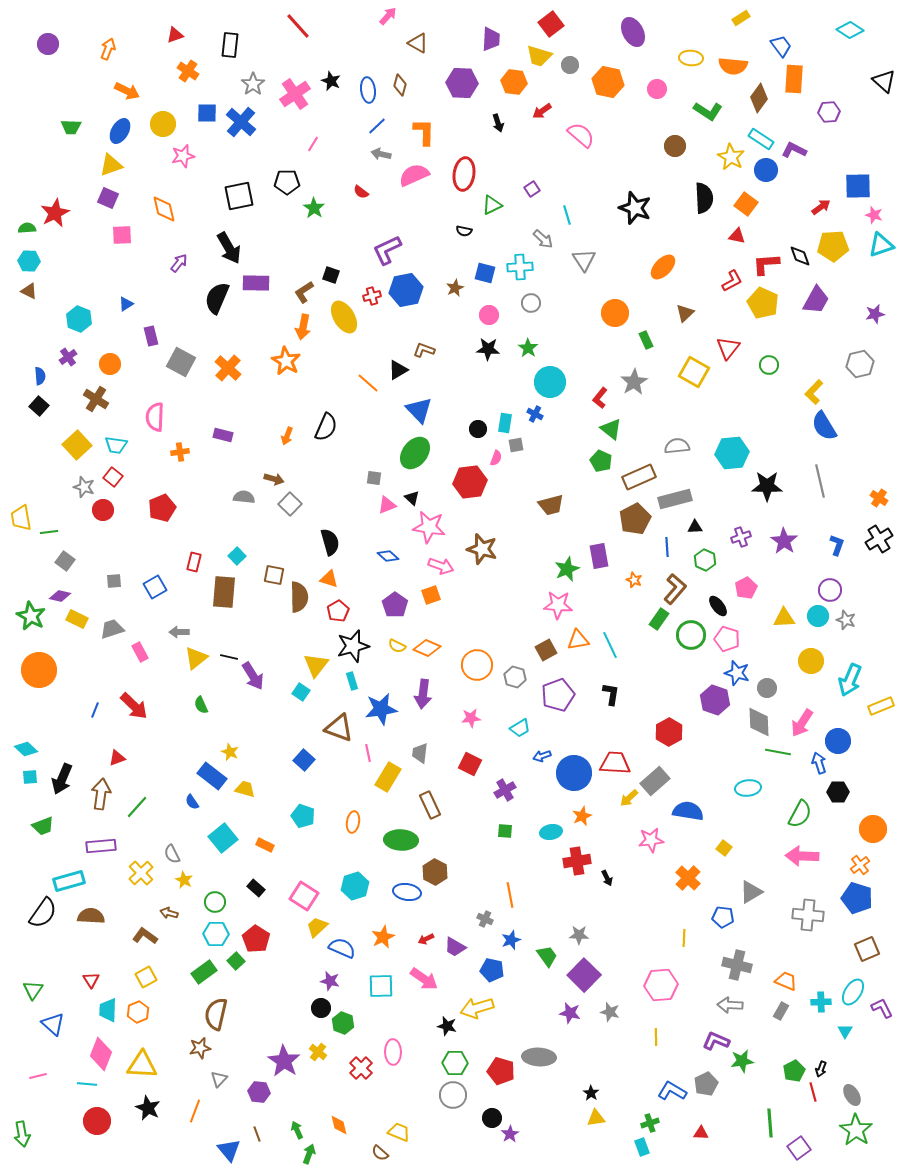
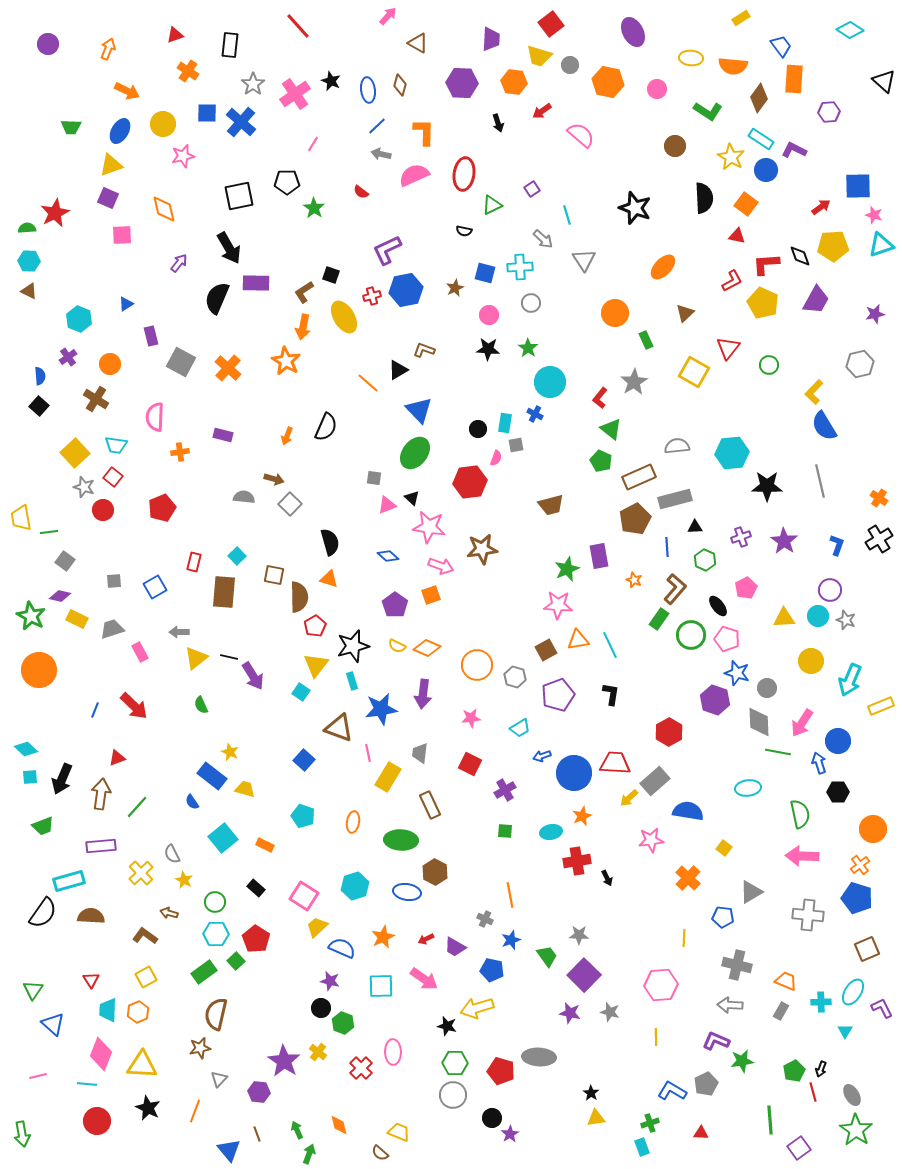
yellow square at (77, 445): moved 2 px left, 8 px down
brown star at (482, 549): rotated 24 degrees counterclockwise
red pentagon at (338, 611): moved 23 px left, 15 px down
green semicircle at (800, 814): rotated 40 degrees counterclockwise
green line at (770, 1123): moved 3 px up
